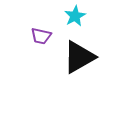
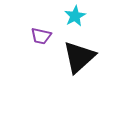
black triangle: rotated 12 degrees counterclockwise
